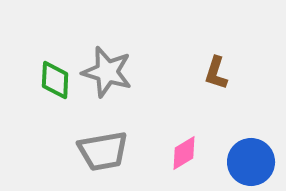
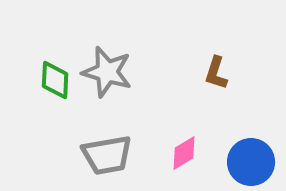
gray trapezoid: moved 4 px right, 4 px down
